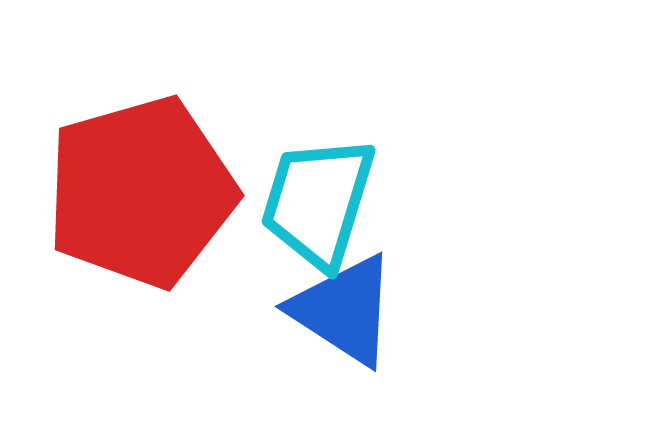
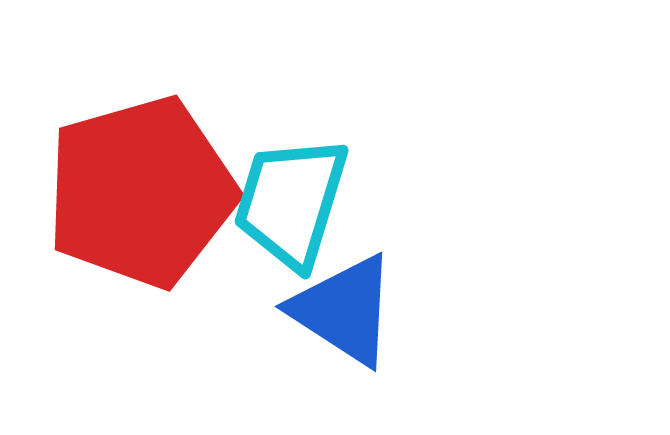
cyan trapezoid: moved 27 px left
